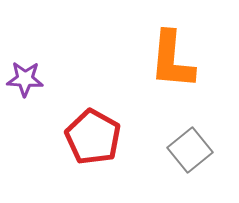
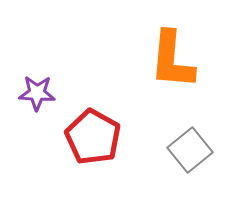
purple star: moved 12 px right, 14 px down
